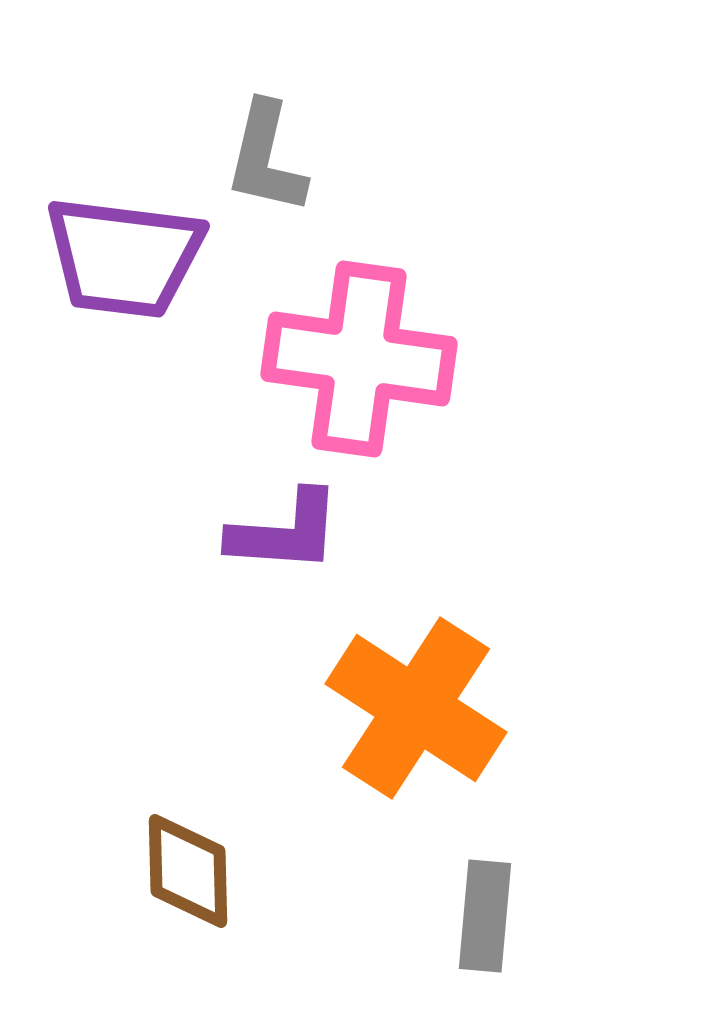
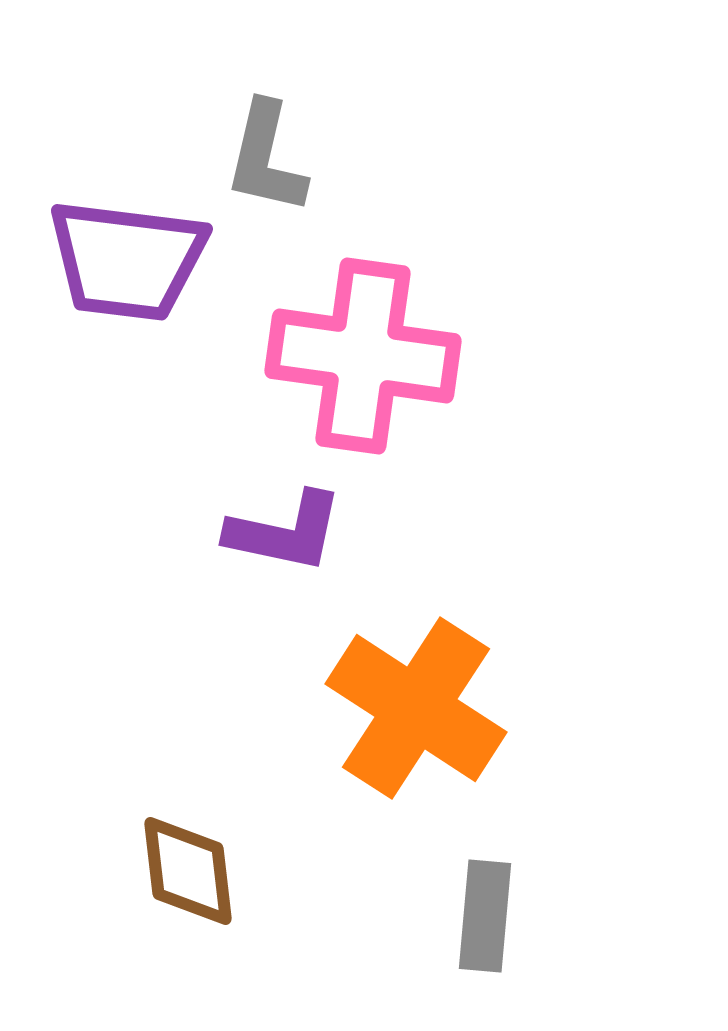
purple trapezoid: moved 3 px right, 3 px down
pink cross: moved 4 px right, 3 px up
purple L-shape: rotated 8 degrees clockwise
brown diamond: rotated 5 degrees counterclockwise
